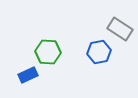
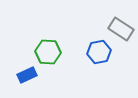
gray rectangle: moved 1 px right
blue rectangle: moved 1 px left
